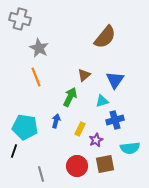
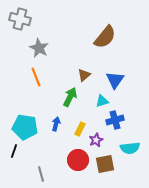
blue arrow: moved 3 px down
red circle: moved 1 px right, 6 px up
